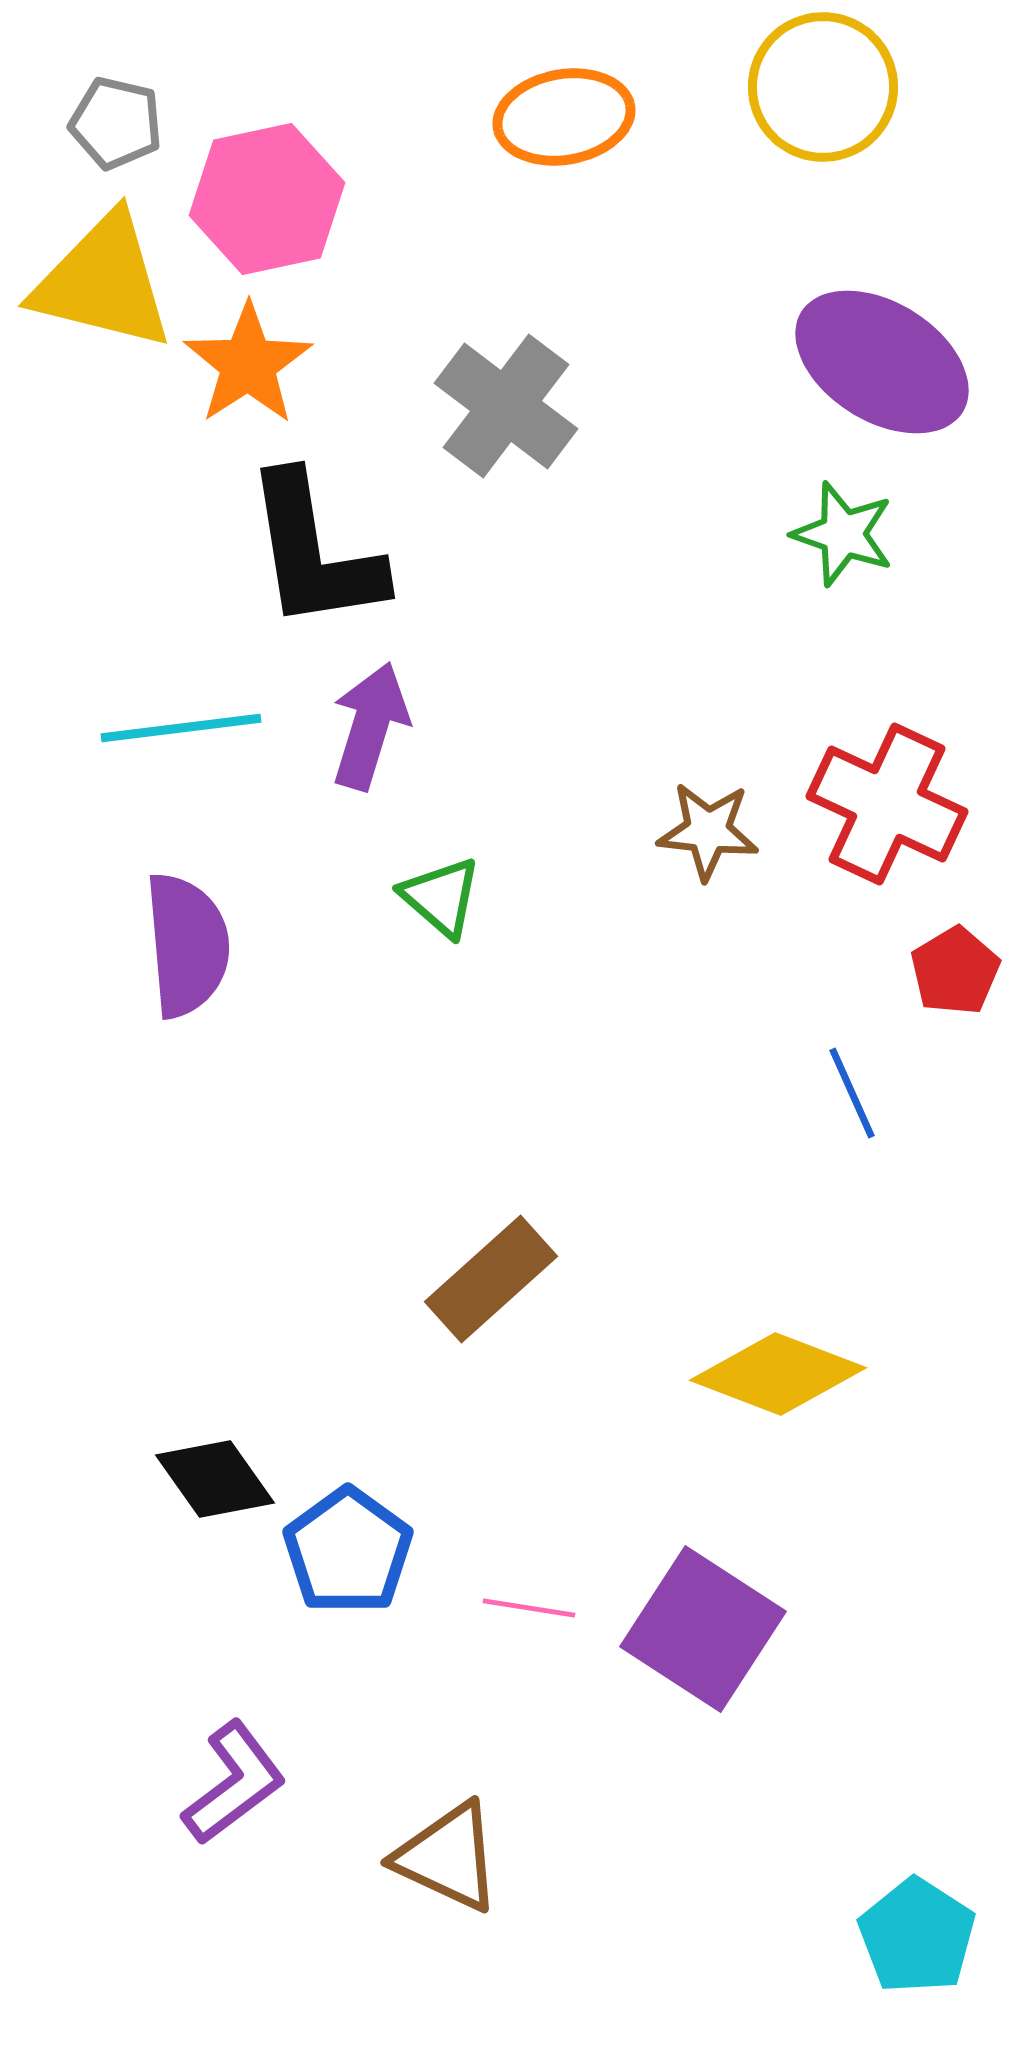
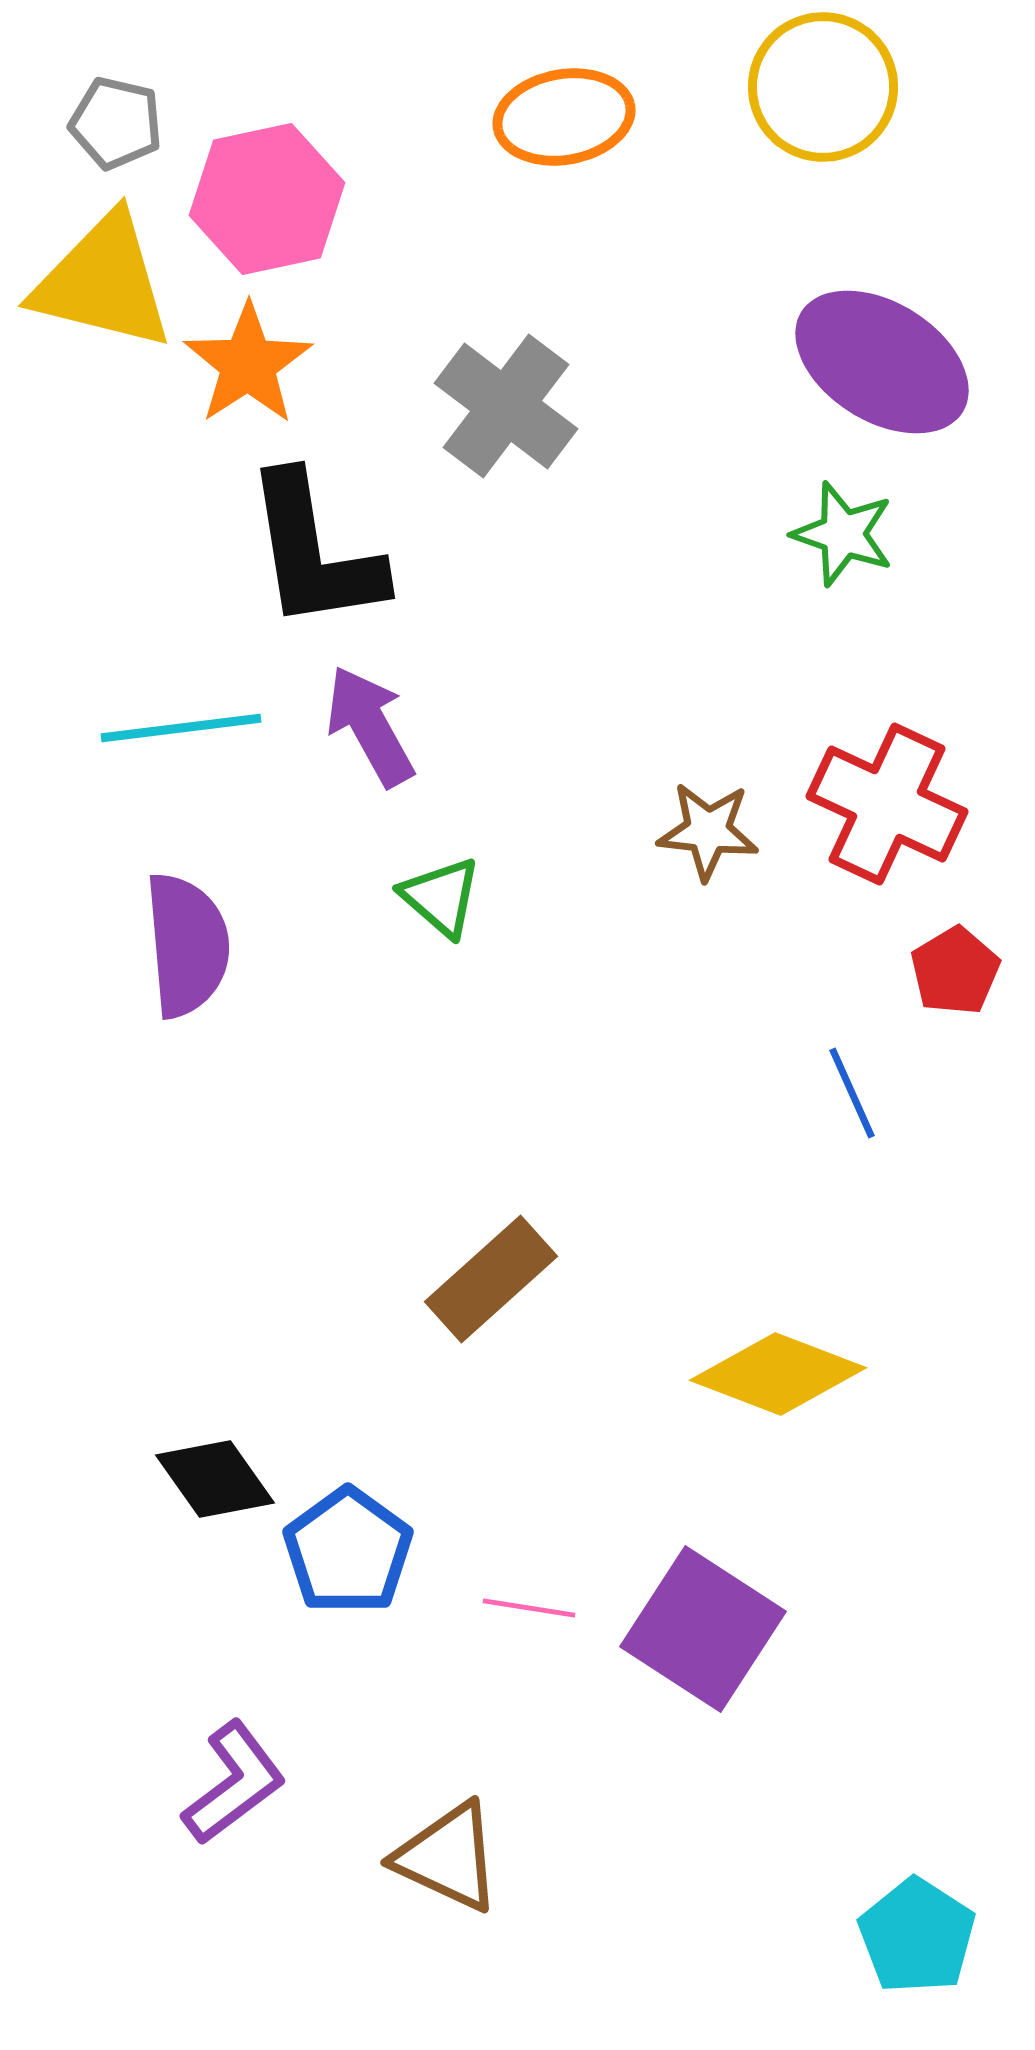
purple arrow: rotated 46 degrees counterclockwise
